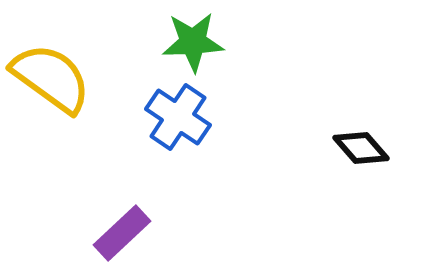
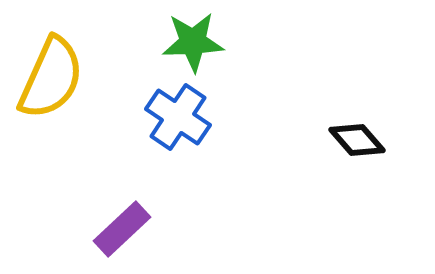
yellow semicircle: rotated 78 degrees clockwise
black diamond: moved 4 px left, 8 px up
purple rectangle: moved 4 px up
